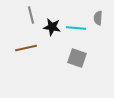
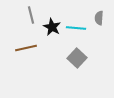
gray semicircle: moved 1 px right
black star: rotated 18 degrees clockwise
gray square: rotated 24 degrees clockwise
